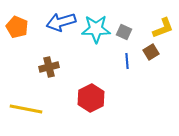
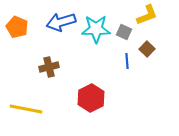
yellow L-shape: moved 16 px left, 13 px up
brown square: moved 4 px left, 3 px up; rotated 14 degrees counterclockwise
